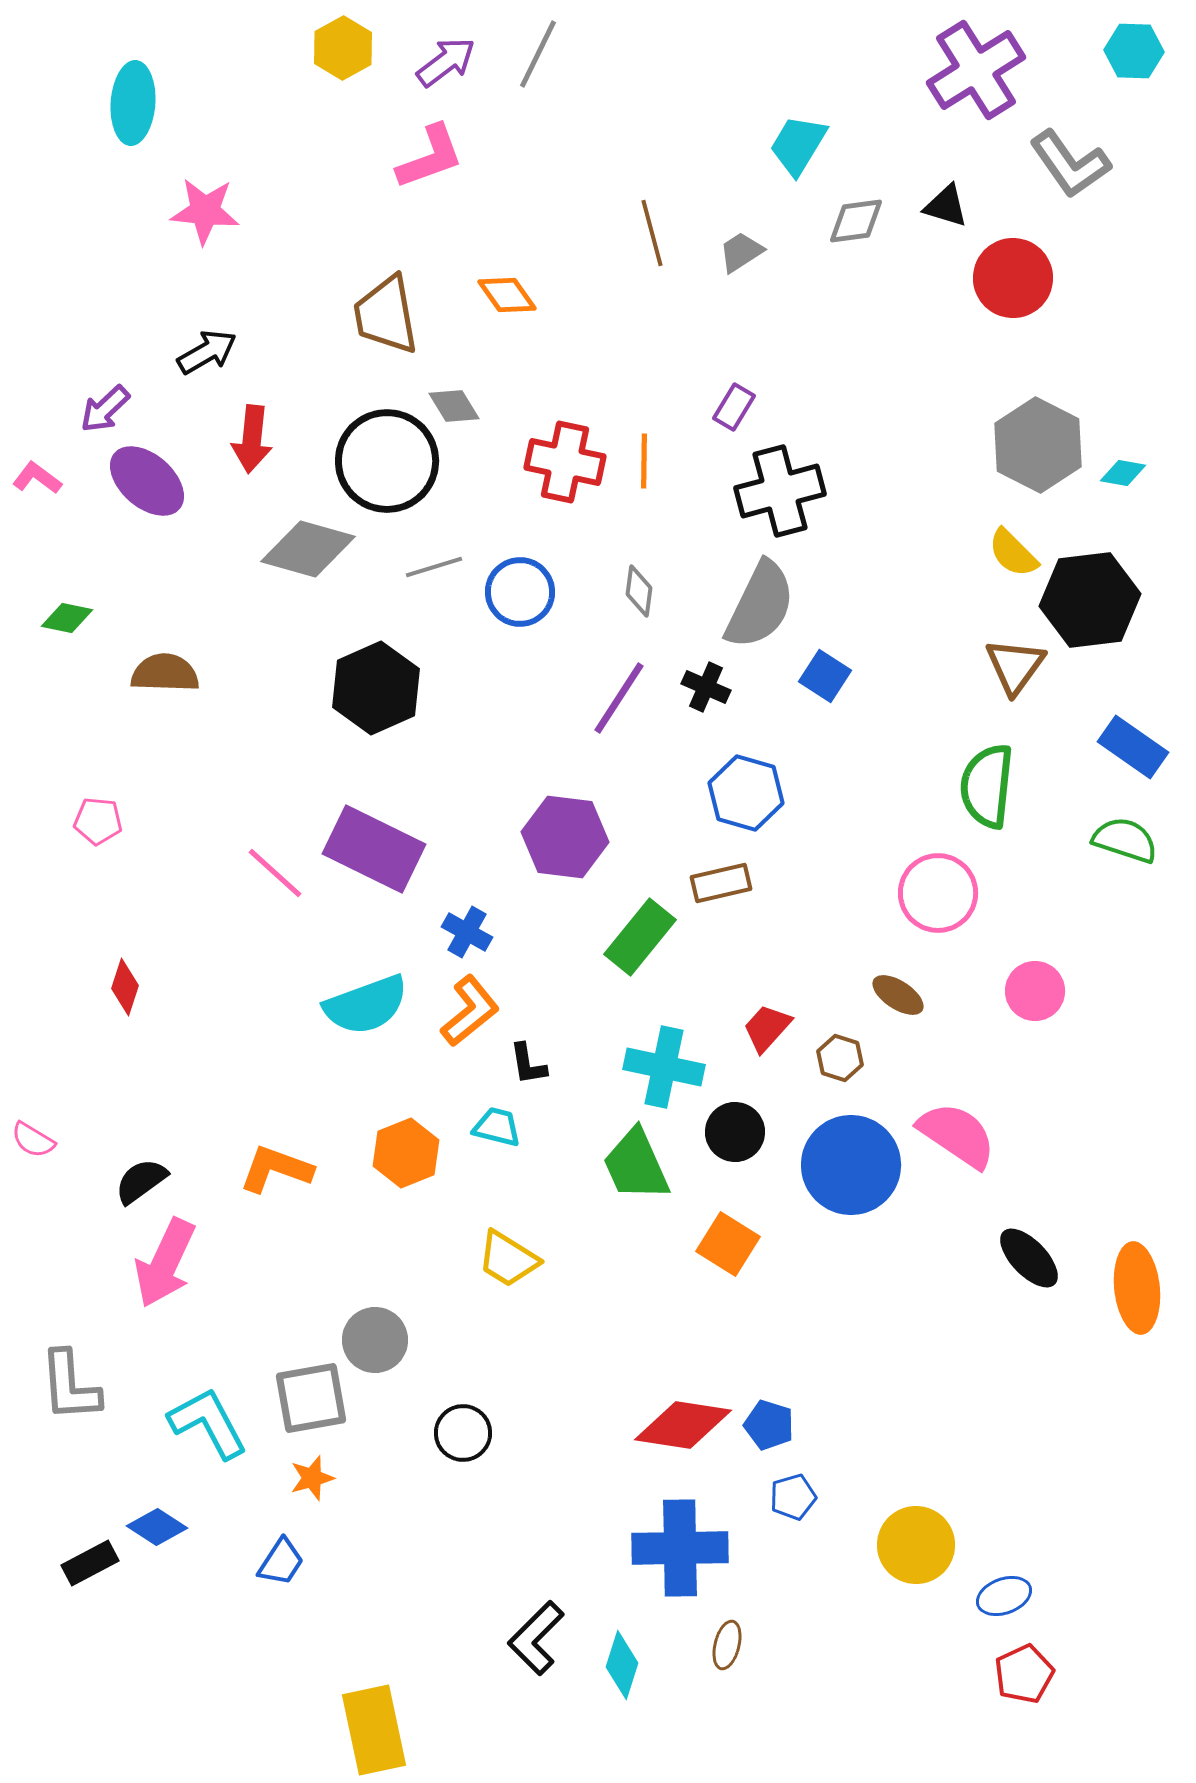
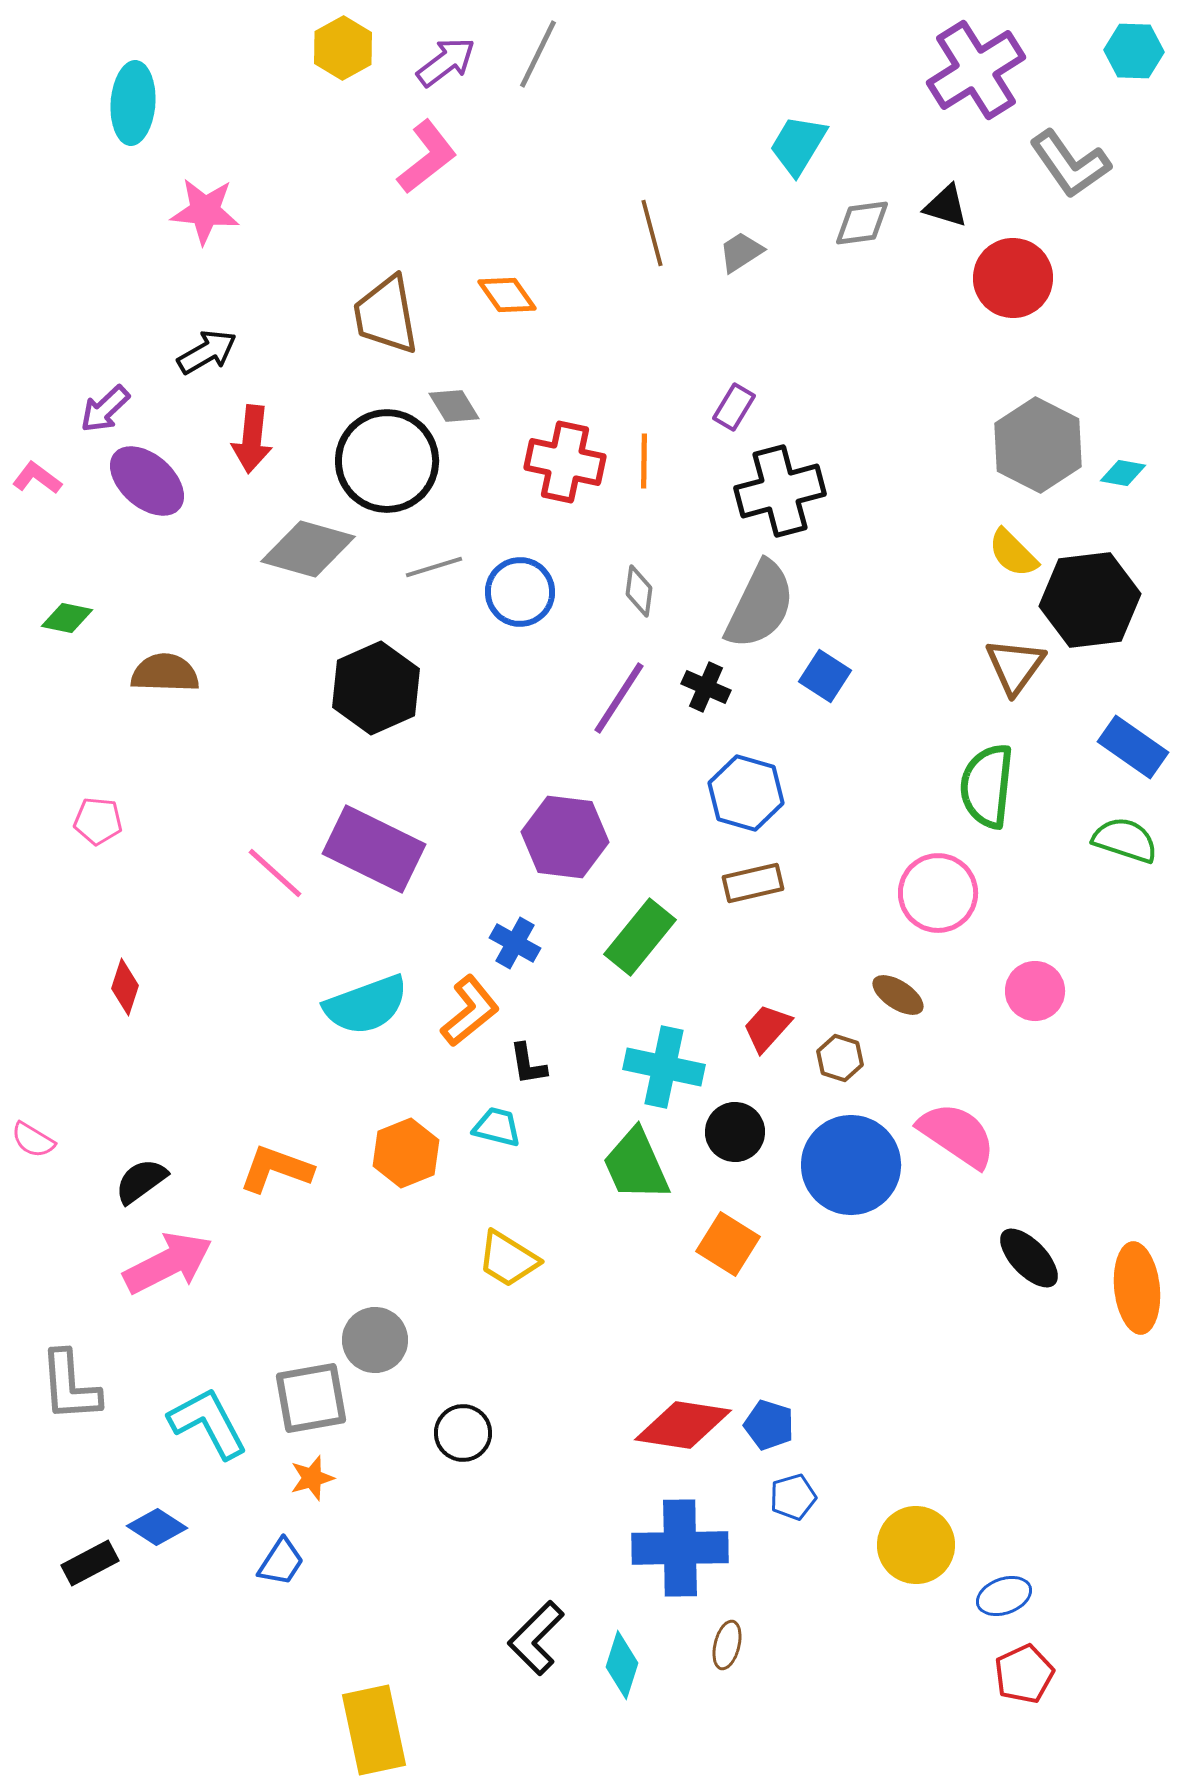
pink L-shape at (430, 157): moved 3 px left; rotated 18 degrees counterclockwise
gray diamond at (856, 221): moved 6 px right, 2 px down
brown rectangle at (721, 883): moved 32 px right
blue cross at (467, 932): moved 48 px right, 11 px down
pink arrow at (165, 1263): moved 3 px right; rotated 142 degrees counterclockwise
